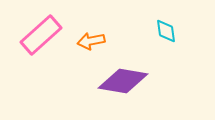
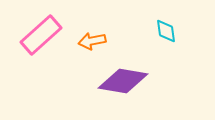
orange arrow: moved 1 px right
